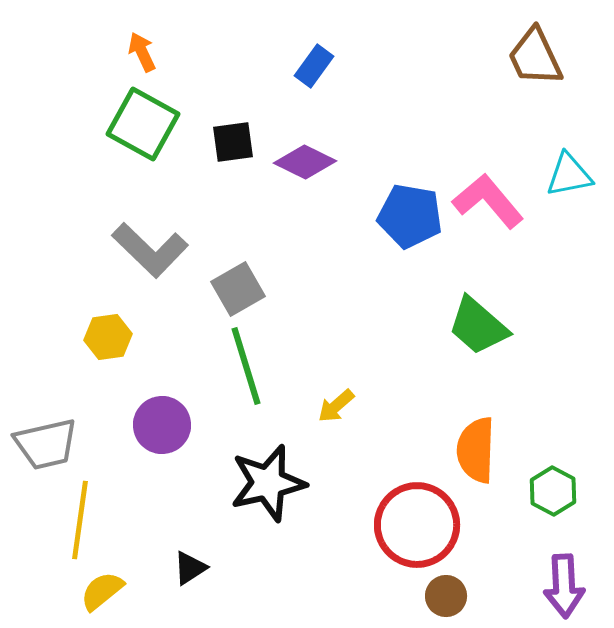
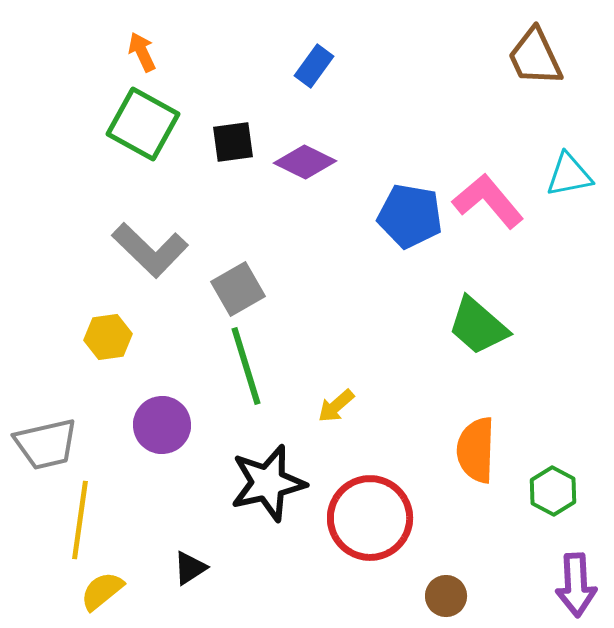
red circle: moved 47 px left, 7 px up
purple arrow: moved 12 px right, 1 px up
